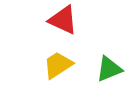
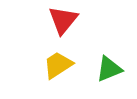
red triangle: rotated 44 degrees clockwise
